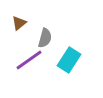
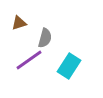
brown triangle: rotated 21 degrees clockwise
cyan rectangle: moved 6 px down
